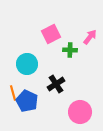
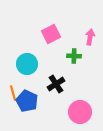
pink arrow: rotated 28 degrees counterclockwise
green cross: moved 4 px right, 6 px down
